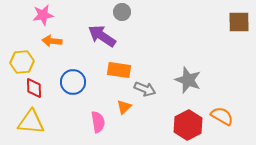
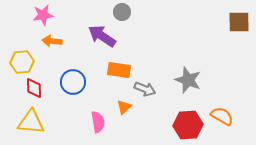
red hexagon: rotated 24 degrees clockwise
